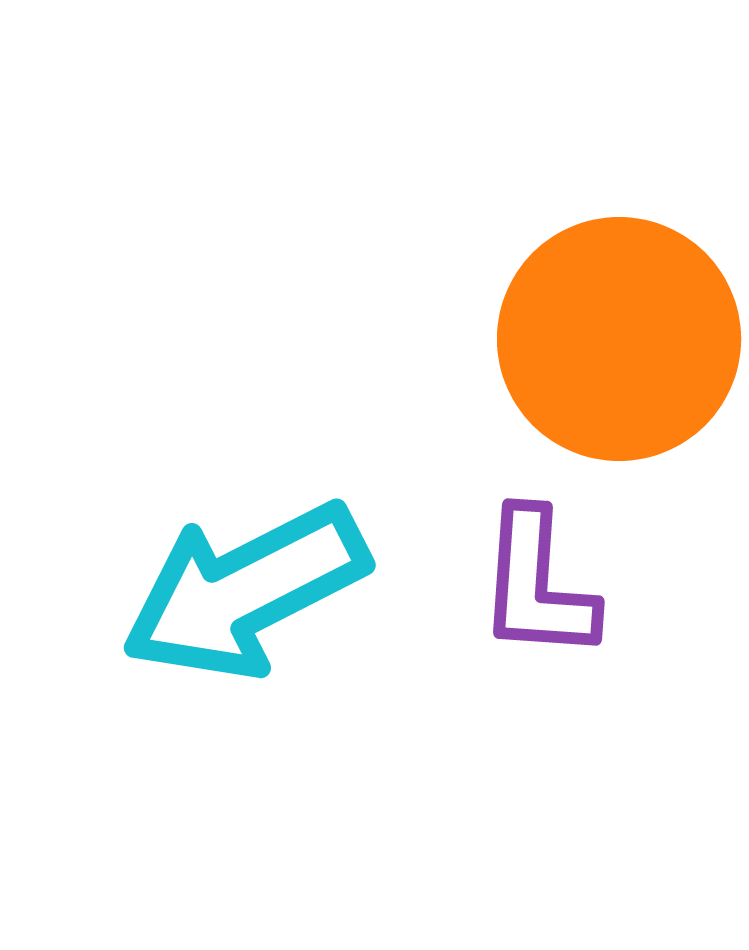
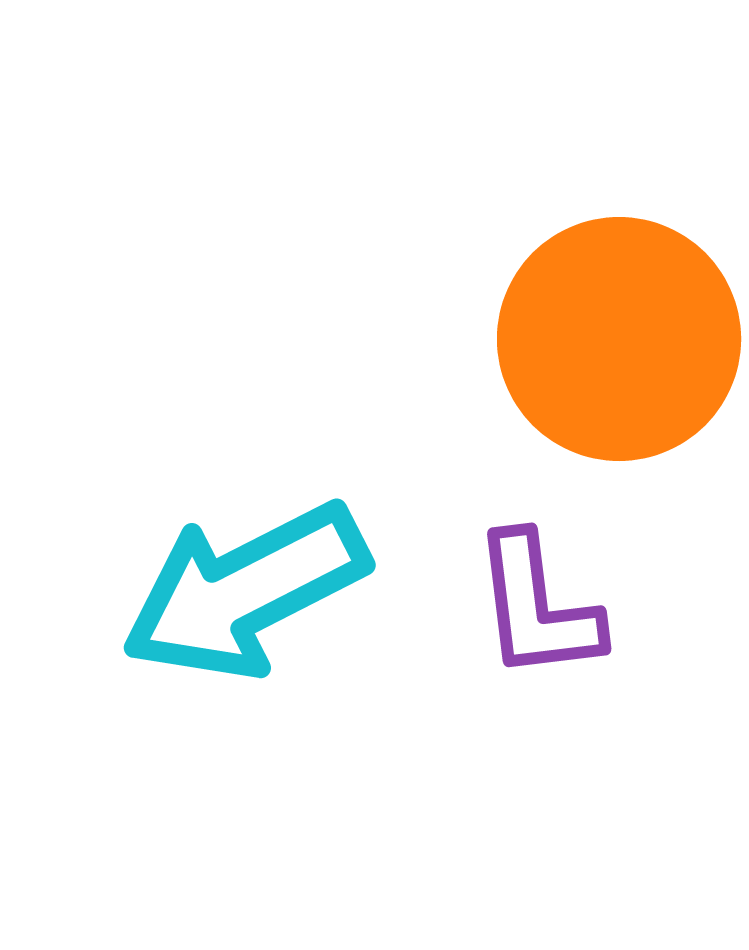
purple L-shape: moved 22 px down; rotated 11 degrees counterclockwise
